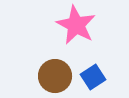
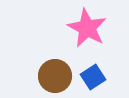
pink star: moved 11 px right, 3 px down
